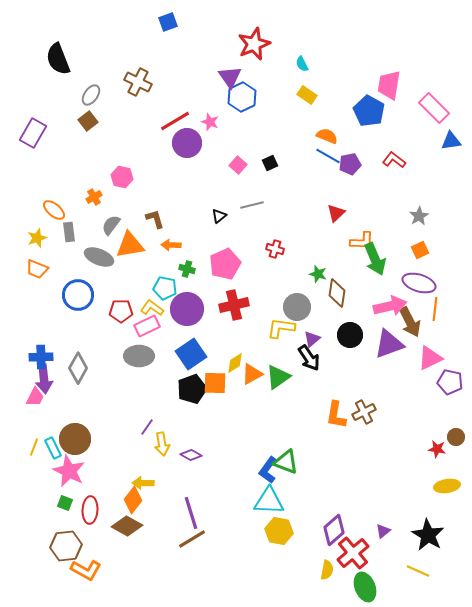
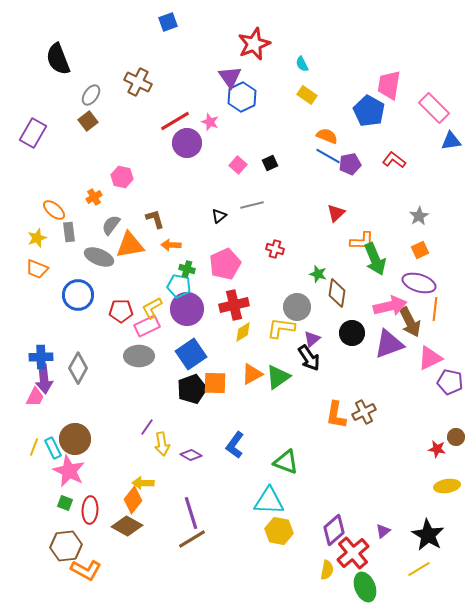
cyan pentagon at (165, 288): moved 14 px right, 2 px up
yellow L-shape at (152, 308): rotated 65 degrees counterclockwise
black circle at (350, 335): moved 2 px right, 2 px up
yellow diamond at (235, 363): moved 8 px right, 31 px up
blue L-shape at (268, 470): moved 33 px left, 25 px up
yellow line at (418, 571): moved 1 px right, 2 px up; rotated 55 degrees counterclockwise
